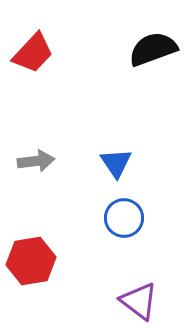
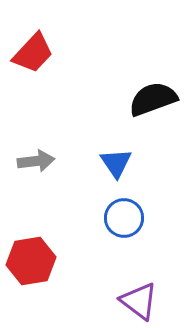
black semicircle: moved 50 px down
